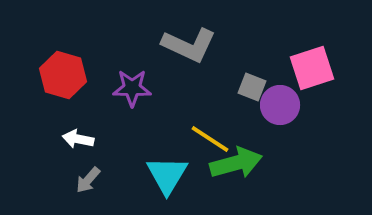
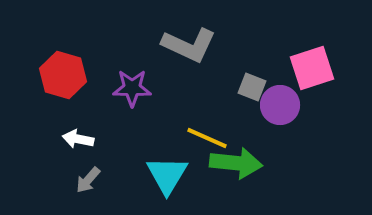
yellow line: moved 3 px left, 1 px up; rotated 9 degrees counterclockwise
green arrow: rotated 21 degrees clockwise
